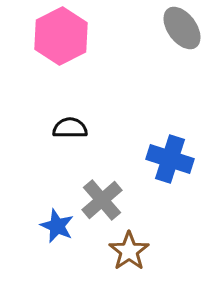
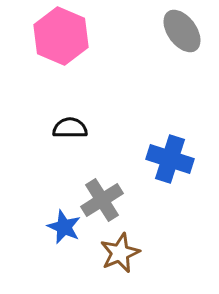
gray ellipse: moved 3 px down
pink hexagon: rotated 10 degrees counterclockwise
gray cross: rotated 9 degrees clockwise
blue star: moved 7 px right, 1 px down
brown star: moved 9 px left, 2 px down; rotated 12 degrees clockwise
